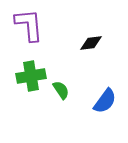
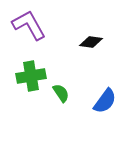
purple L-shape: rotated 24 degrees counterclockwise
black diamond: moved 1 px up; rotated 15 degrees clockwise
green semicircle: moved 3 px down
